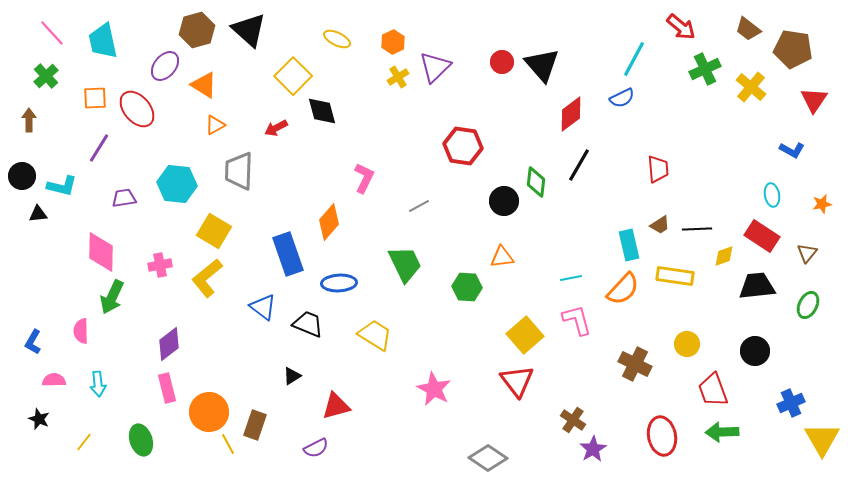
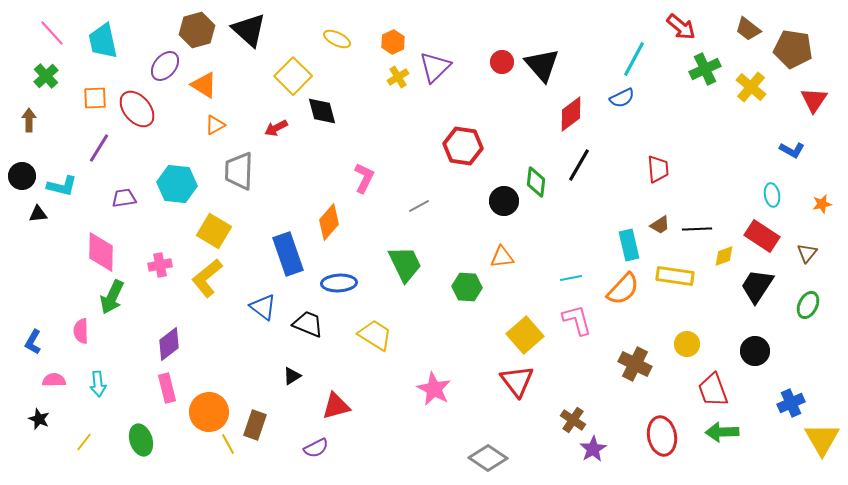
black trapezoid at (757, 286): rotated 51 degrees counterclockwise
